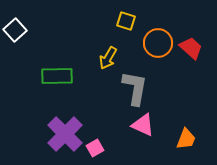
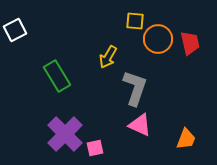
yellow square: moved 9 px right; rotated 12 degrees counterclockwise
white square: rotated 15 degrees clockwise
orange circle: moved 4 px up
red trapezoid: moved 1 px left, 5 px up; rotated 35 degrees clockwise
yellow arrow: moved 1 px up
green rectangle: rotated 60 degrees clockwise
gray L-shape: rotated 9 degrees clockwise
pink triangle: moved 3 px left
pink square: rotated 18 degrees clockwise
